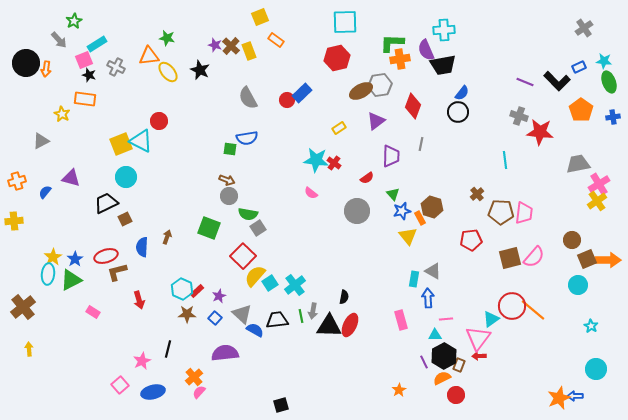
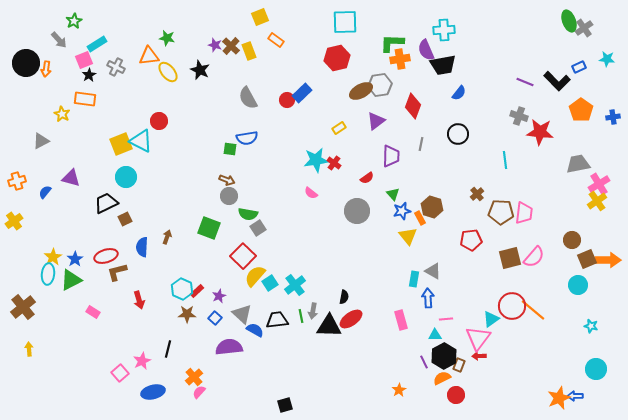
cyan star at (604, 61): moved 3 px right, 2 px up
black star at (89, 75): rotated 24 degrees clockwise
green ellipse at (609, 82): moved 40 px left, 61 px up
blue semicircle at (462, 93): moved 3 px left
black circle at (458, 112): moved 22 px down
cyan star at (316, 160): rotated 15 degrees counterclockwise
yellow cross at (14, 221): rotated 30 degrees counterclockwise
red ellipse at (350, 325): moved 1 px right, 6 px up; rotated 30 degrees clockwise
cyan star at (591, 326): rotated 16 degrees counterclockwise
purple semicircle at (225, 353): moved 4 px right, 6 px up
pink square at (120, 385): moved 12 px up
black square at (281, 405): moved 4 px right
